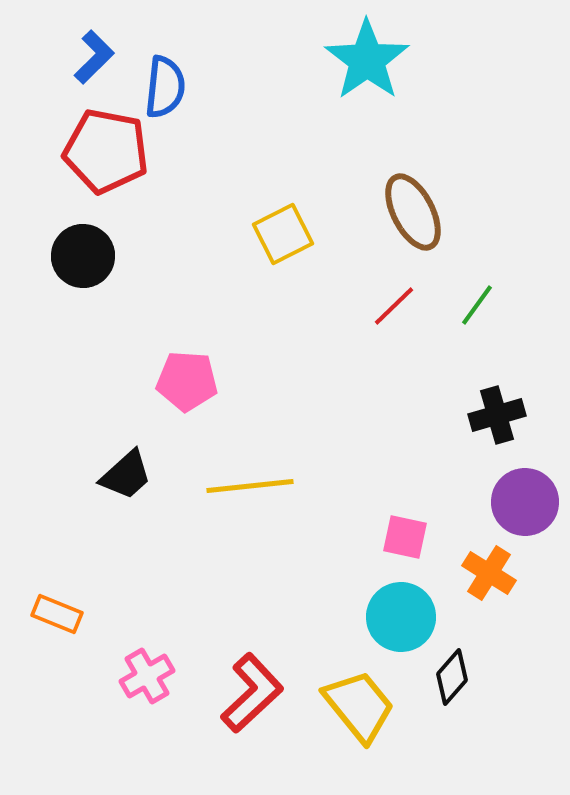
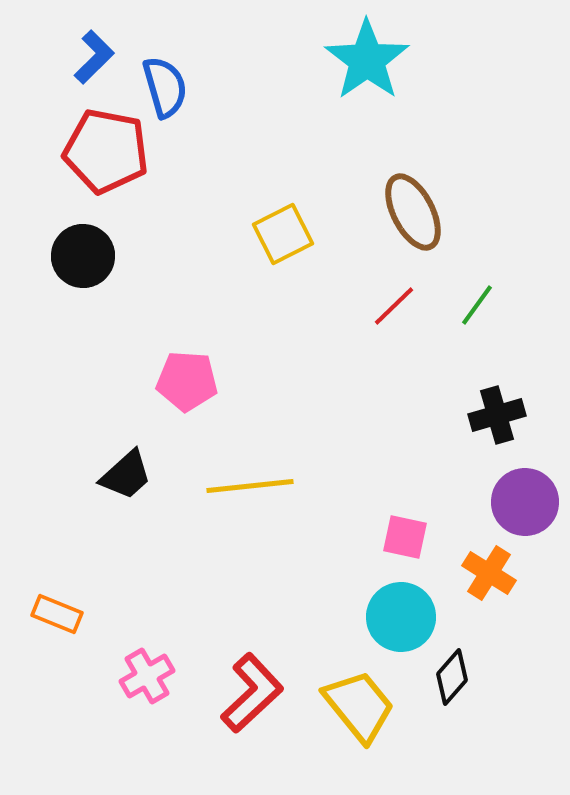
blue semicircle: rotated 22 degrees counterclockwise
